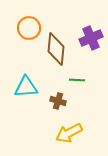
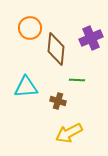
orange circle: moved 1 px right
